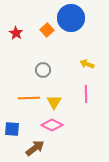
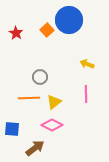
blue circle: moved 2 px left, 2 px down
gray circle: moved 3 px left, 7 px down
yellow triangle: rotated 21 degrees clockwise
